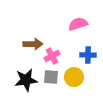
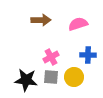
brown arrow: moved 8 px right, 24 px up
pink cross: moved 1 px left, 1 px down
black star: rotated 15 degrees clockwise
